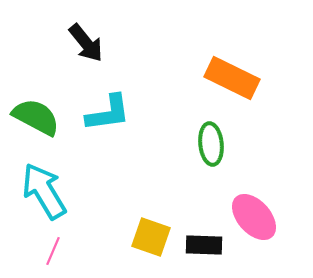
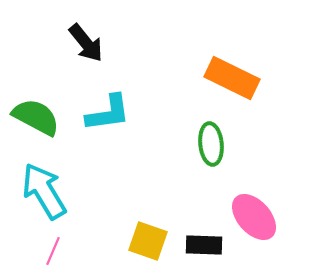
yellow square: moved 3 px left, 4 px down
